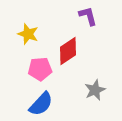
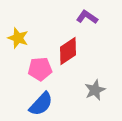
purple L-shape: moved 1 px left, 1 px down; rotated 40 degrees counterclockwise
yellow star: moved 10 px left, 4 px down
